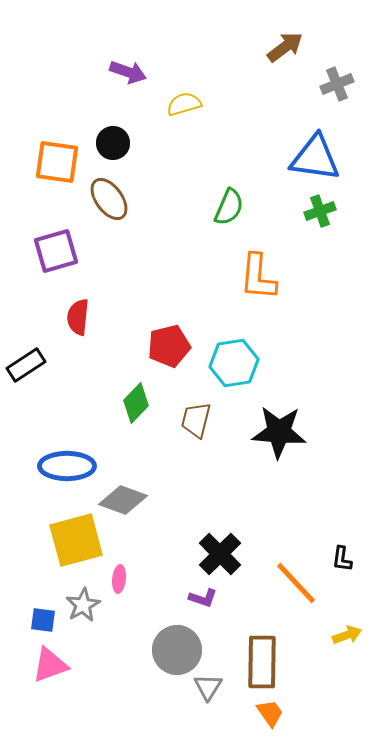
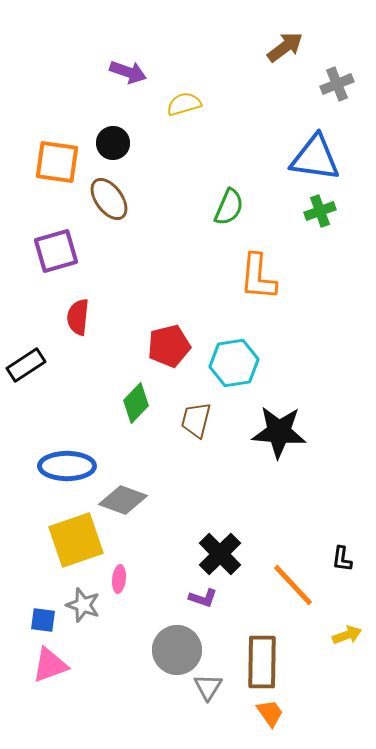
yellow square: rotated 4 degrees counterclockwise
orange line: moved 3 px left, 2 px down
gray star: rotated 24 degrees counterclockwise
